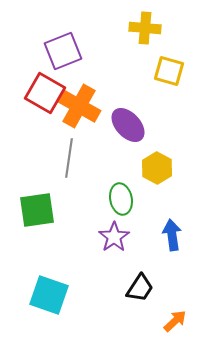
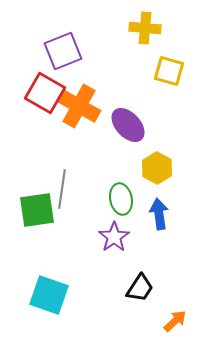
gray line: moved 7 px left, 31 px down
blue arrow: moved 13 px left, 21 px up
